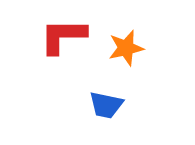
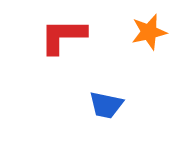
orange star: moved 23 px right, 16 px up
